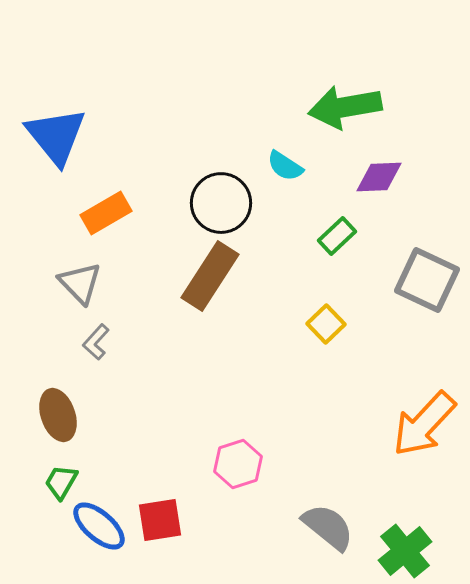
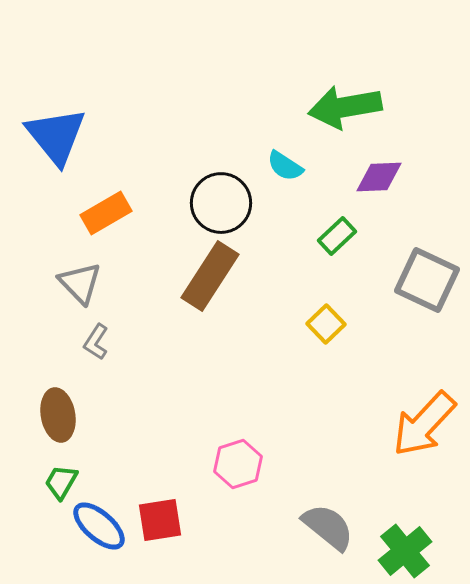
gray L-shape: rotated 9 degrees counterclockwise
brown ellipse: rotated 9 degrees clockwise
